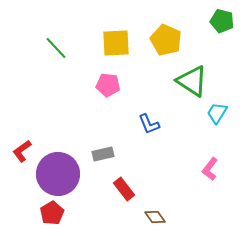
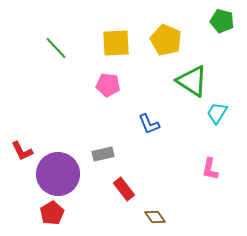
red L-shape: rotated 80 degrees counterclockwise
pink L-shape: rotated 25 degrees counterclockwise
